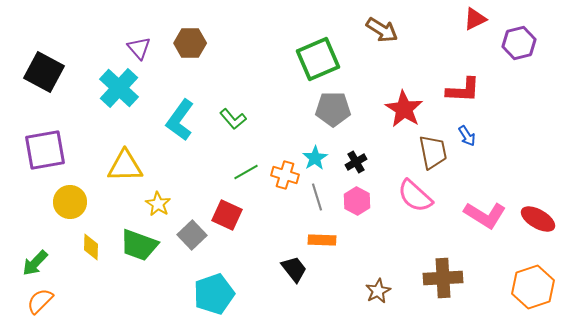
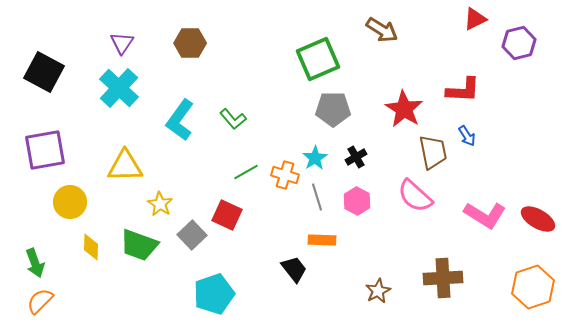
purple triangle: moved 17 px left, 5 px up; rotated 15 degrees clockwise
black cross: moved 5 px up
yellow star: moved 2 px right
green arrow: rotated 64 degrees counterclockwise
